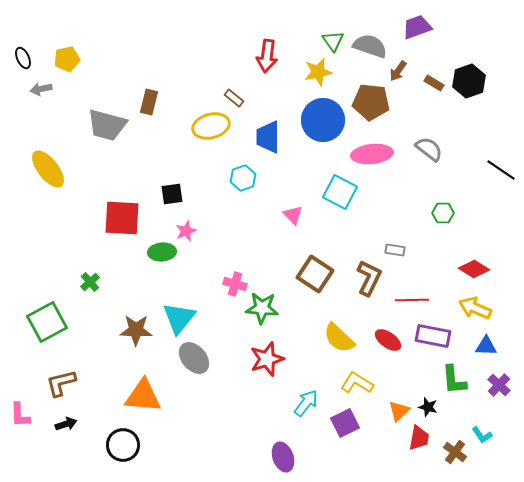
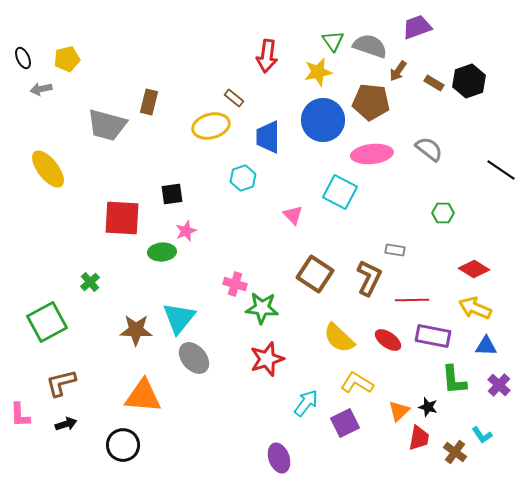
purple ellipse at (283, 457): moved 4 px left, 1 px down
